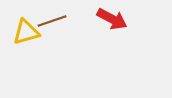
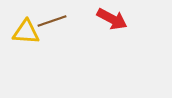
yellow triangle: rotated 20 degrees clockwise
